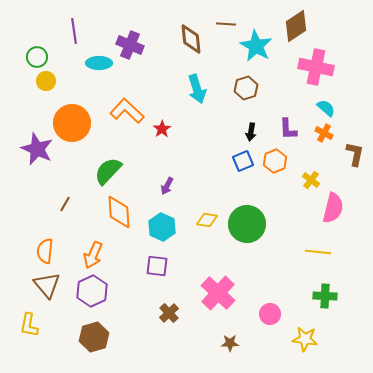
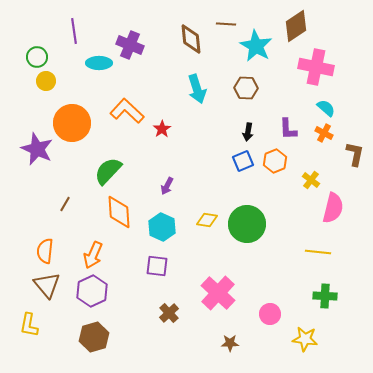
brown hexagon at (246, 88): rotated 20 degrees clockwise
black arrow at (251, 132): moved 3 px left
